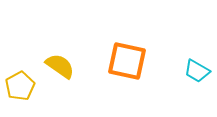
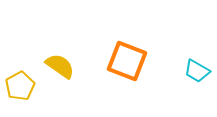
orange square: rotated 9 degrees clockwise
